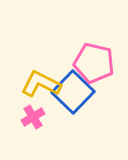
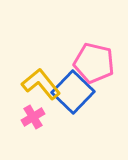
yellow L-shape: rotated 24 degrees clockwise
